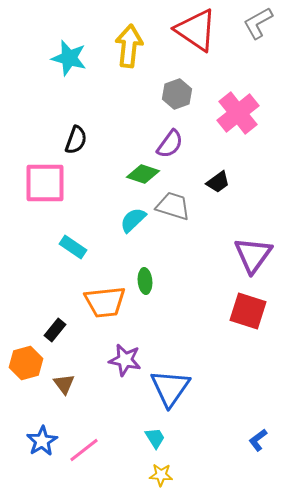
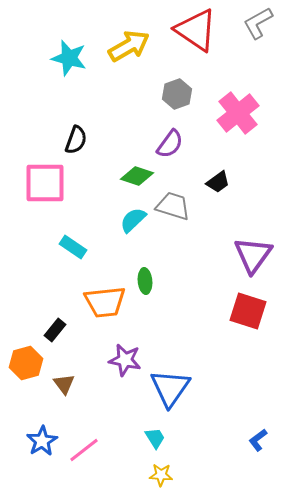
yellow arrow: rotated 54 degrees clockwise
green diamond: moved 6 px left, 2 px down
